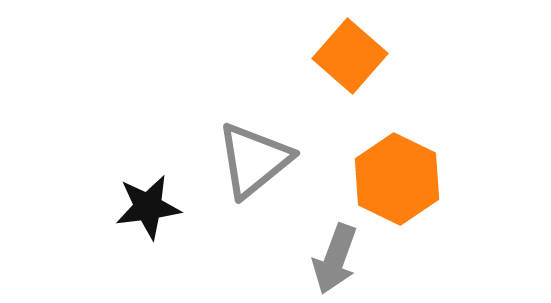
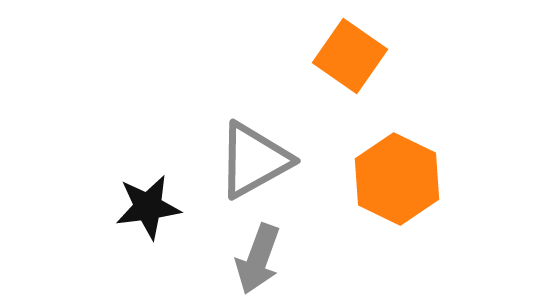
orange square: rotated 6 degrees counterclockwise
gray triangle: rotated 10 degrees clockwise
gray arrow: moved 77 px left
